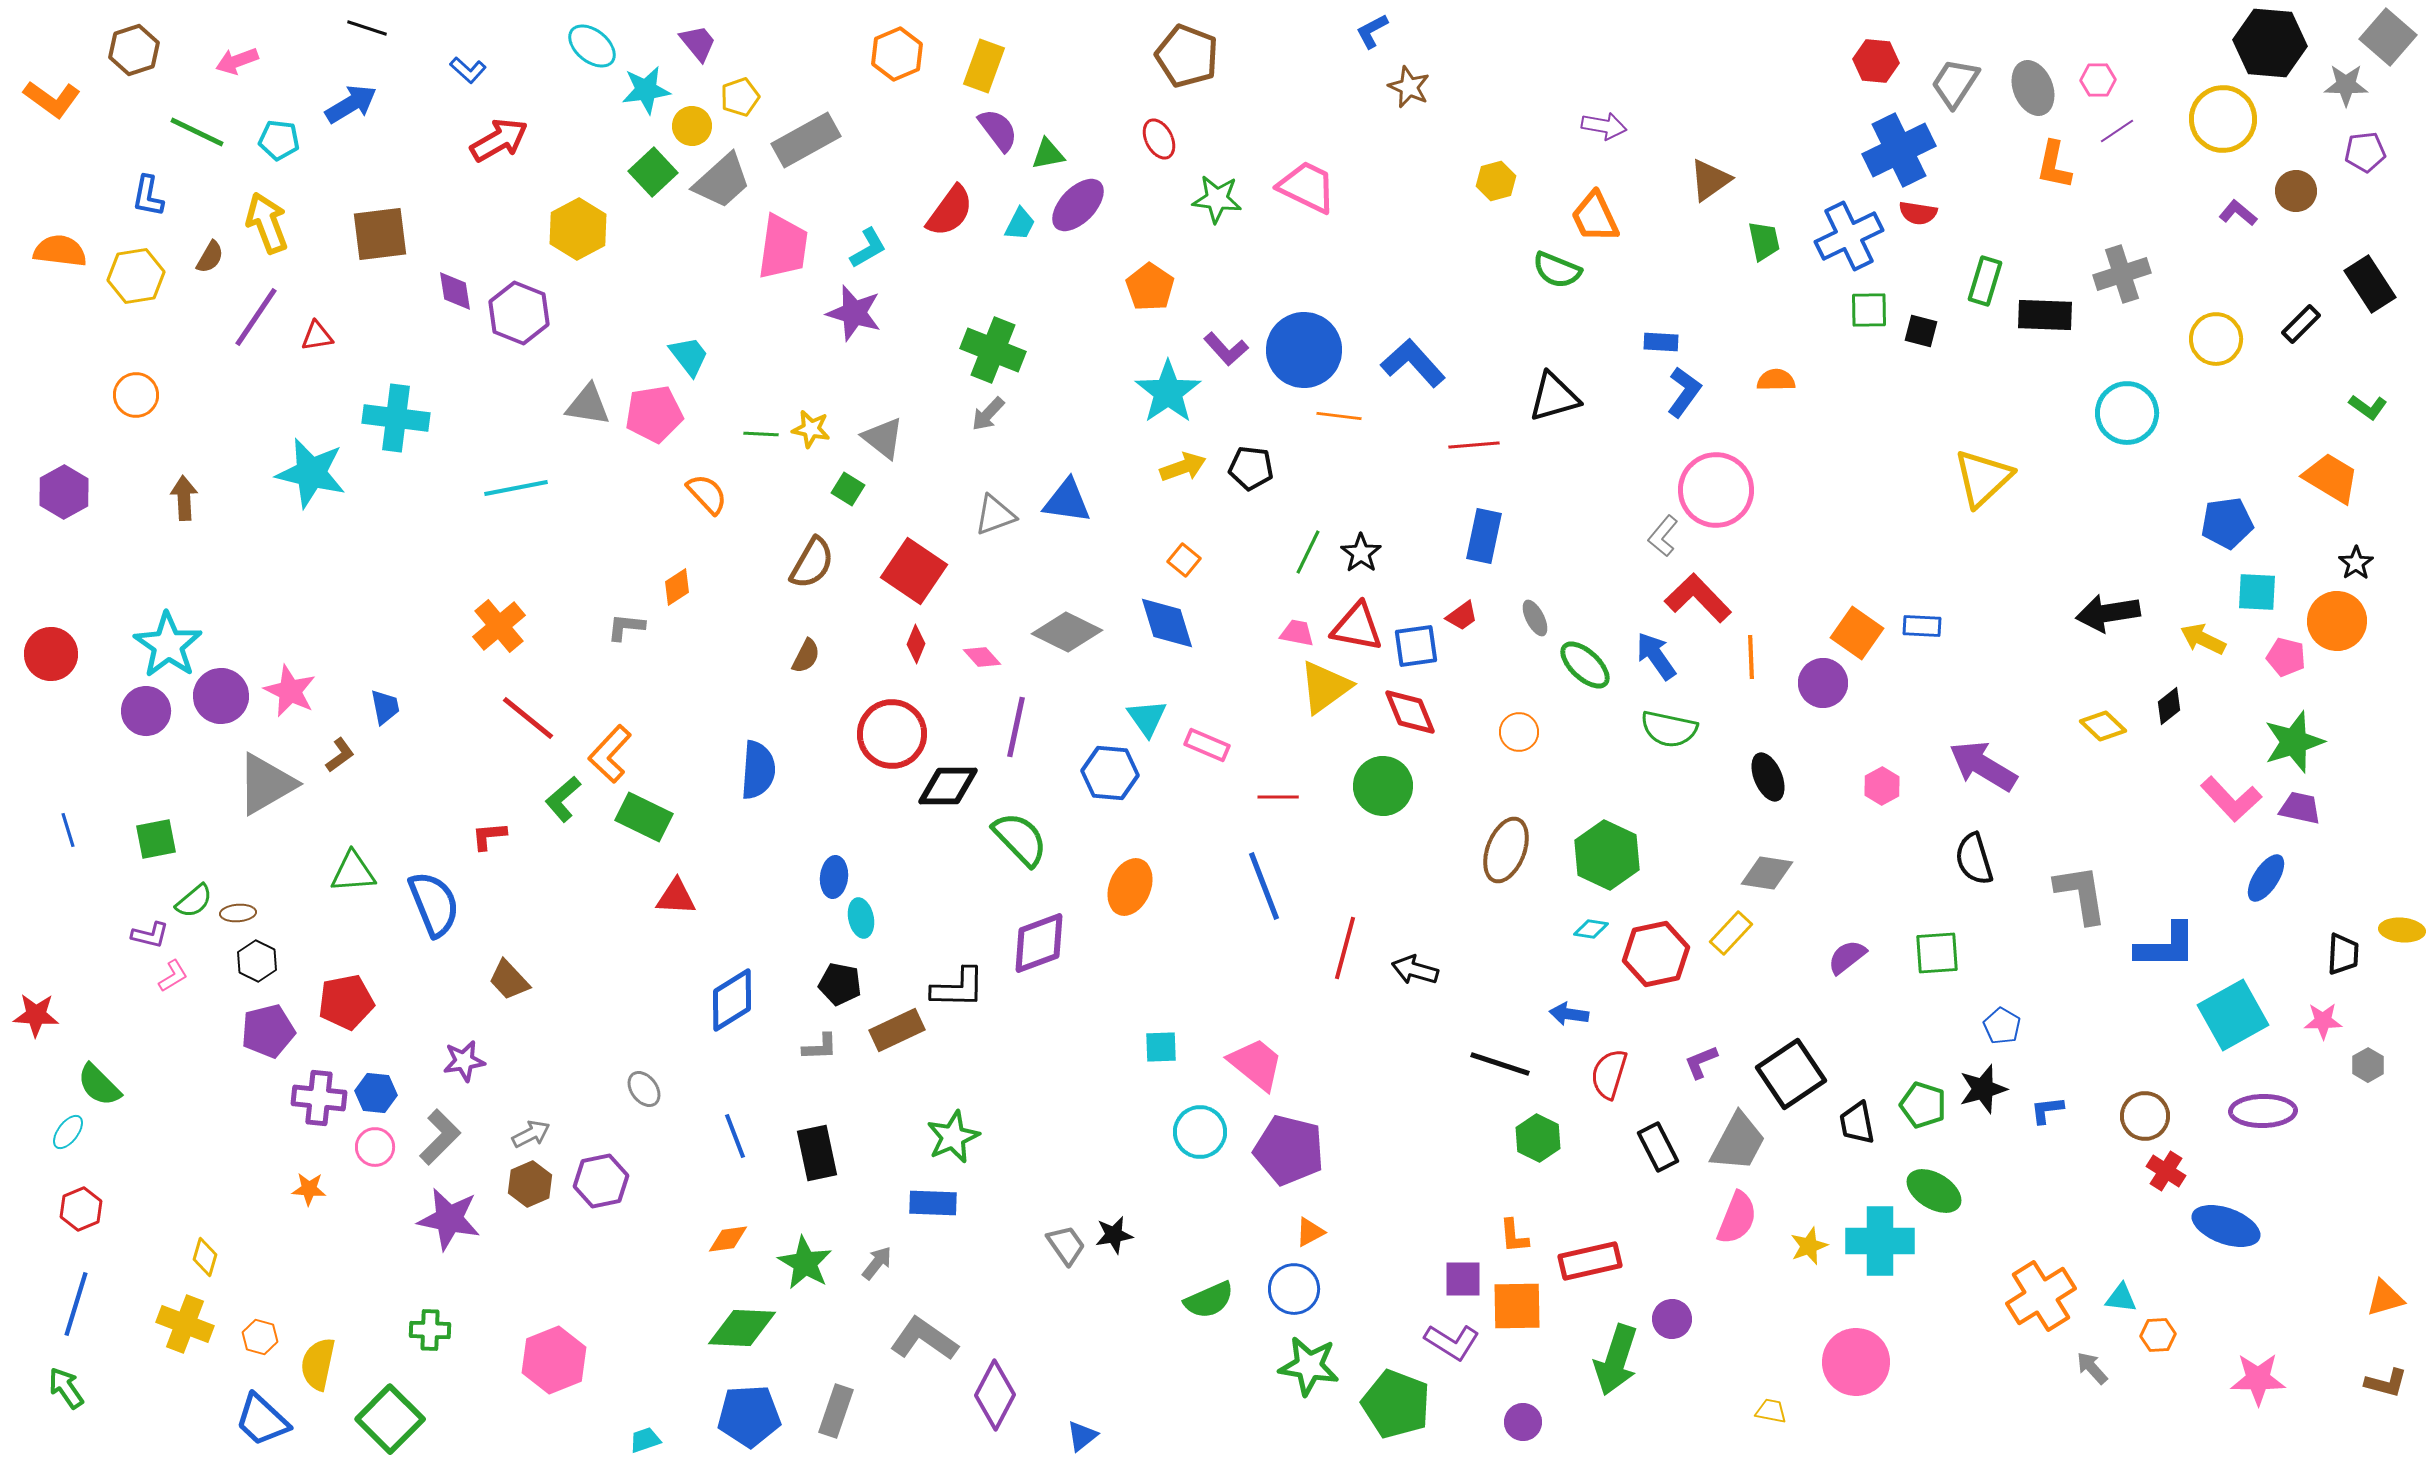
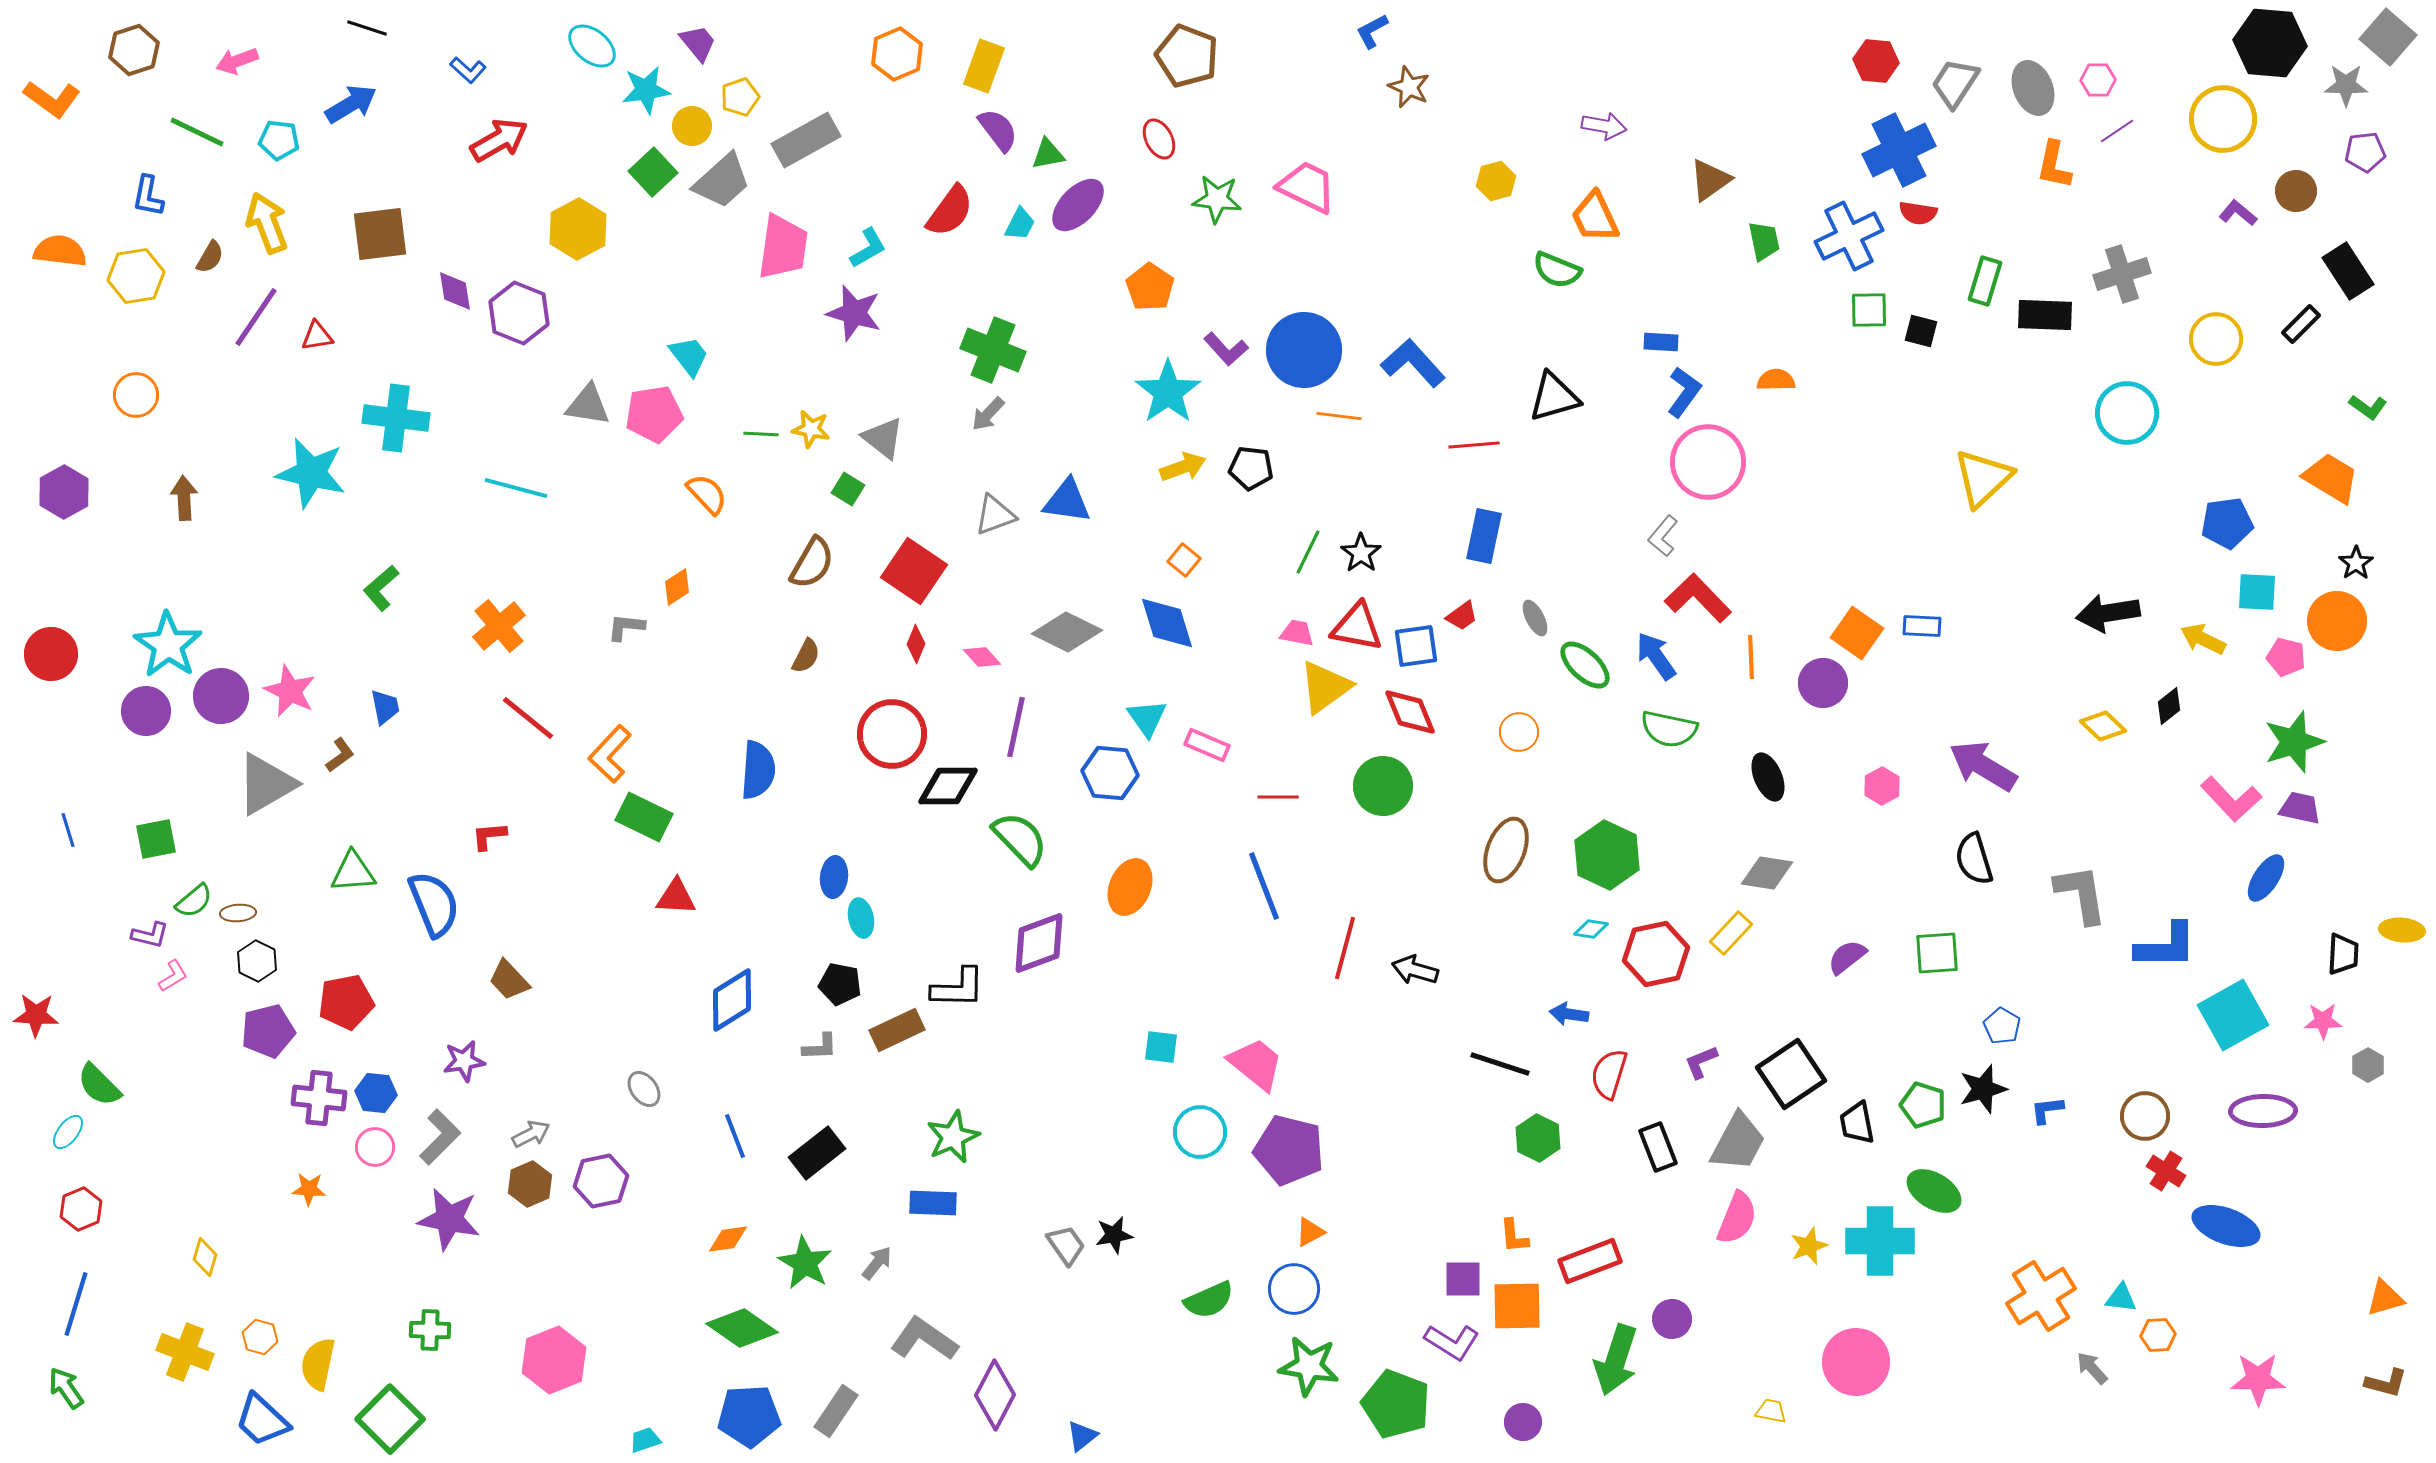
black rectangle at (2370, 284): moved 22 px left, 13 px up
cyan line at (516, 488): rotated 26 degrees clockwise
pink circle at (1716, 490): moved 8 px left, 28 px up
green L-shape at (563, 799): moved 182 px left, 211 px up
cyan square at (1161, 1047): rotated 9 degrees clockwise
black rectangle at (1658, 1147): rotated 6 degrees clockwise
black rectangle at (817, 1153): rotated 64 degrees clockwise
red rectangle at (1590, 1261): rotated 8 degrees counterclockwise
yellow cross at (185, 1324): moved 28 px down
green diamond at (742, 1328): rotated 32 degrees clockwise
gray rectangle at (836, 1411): rotated 15 degrees clockwise
